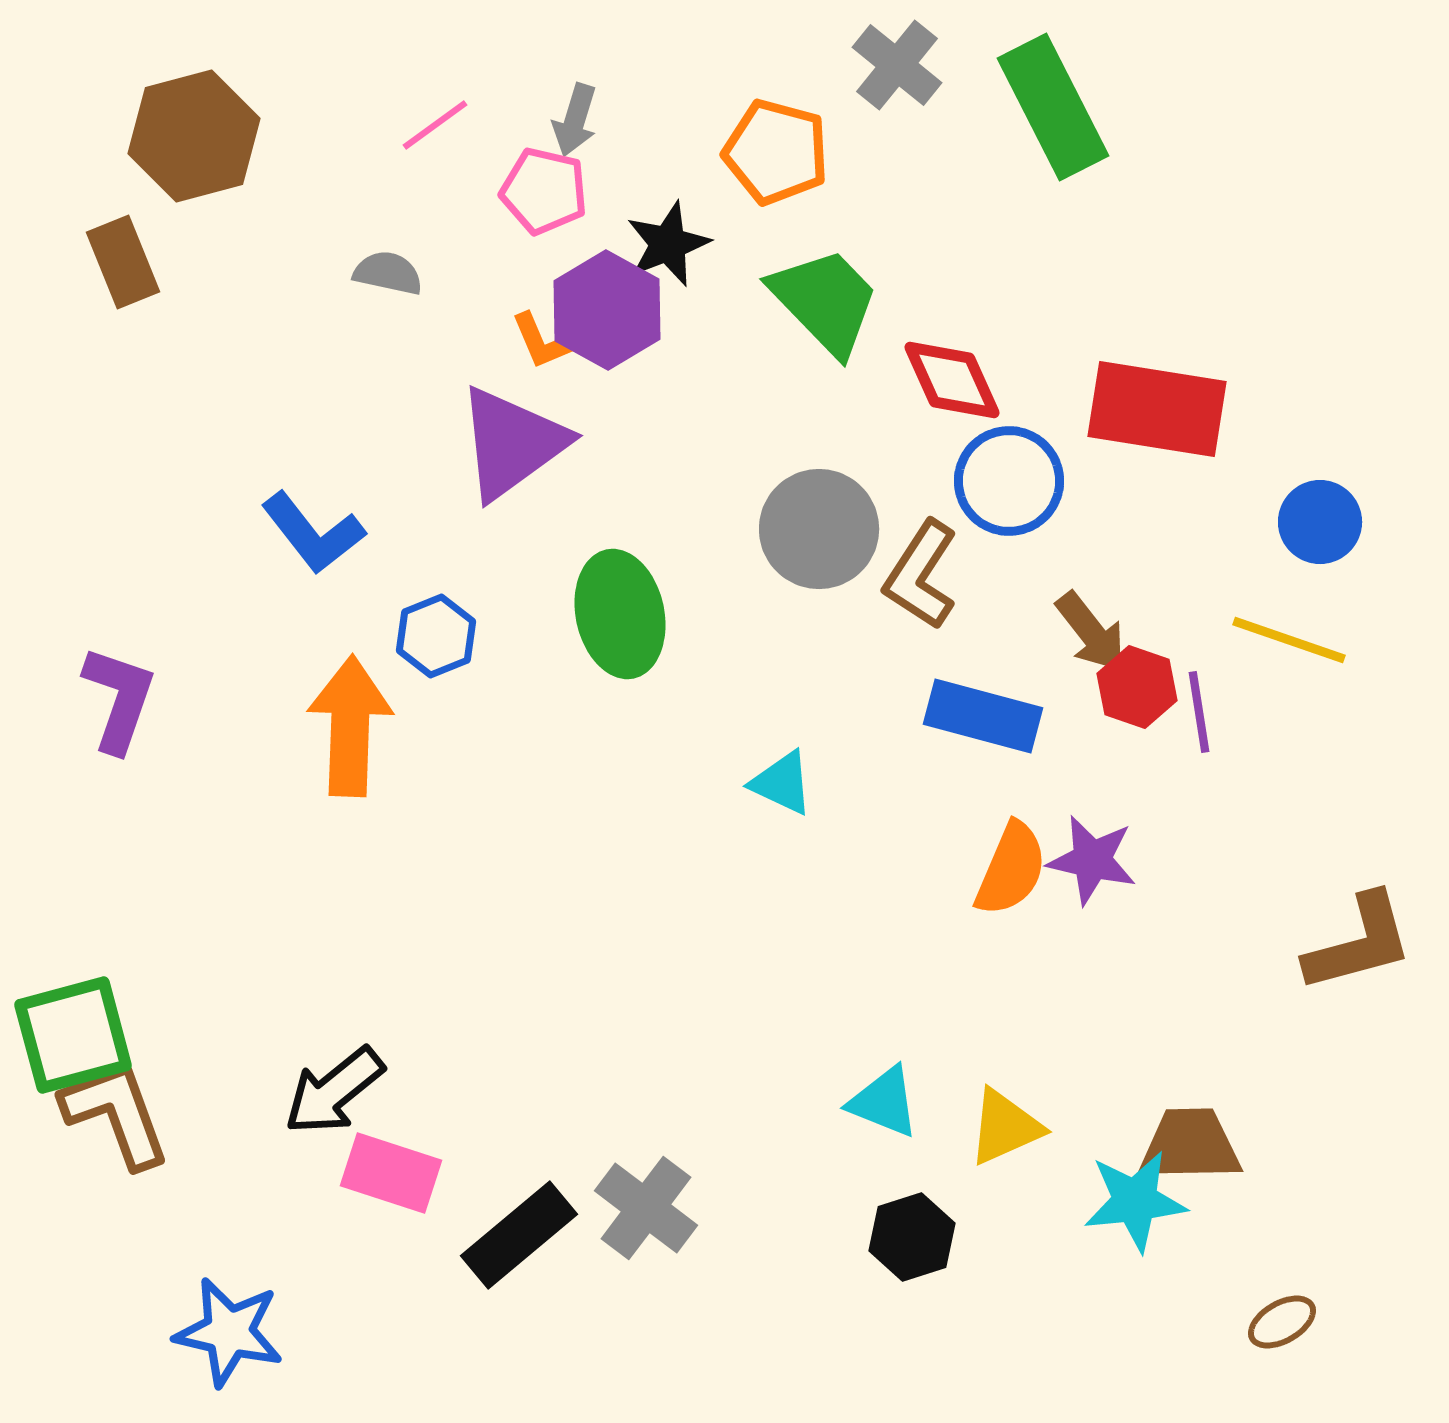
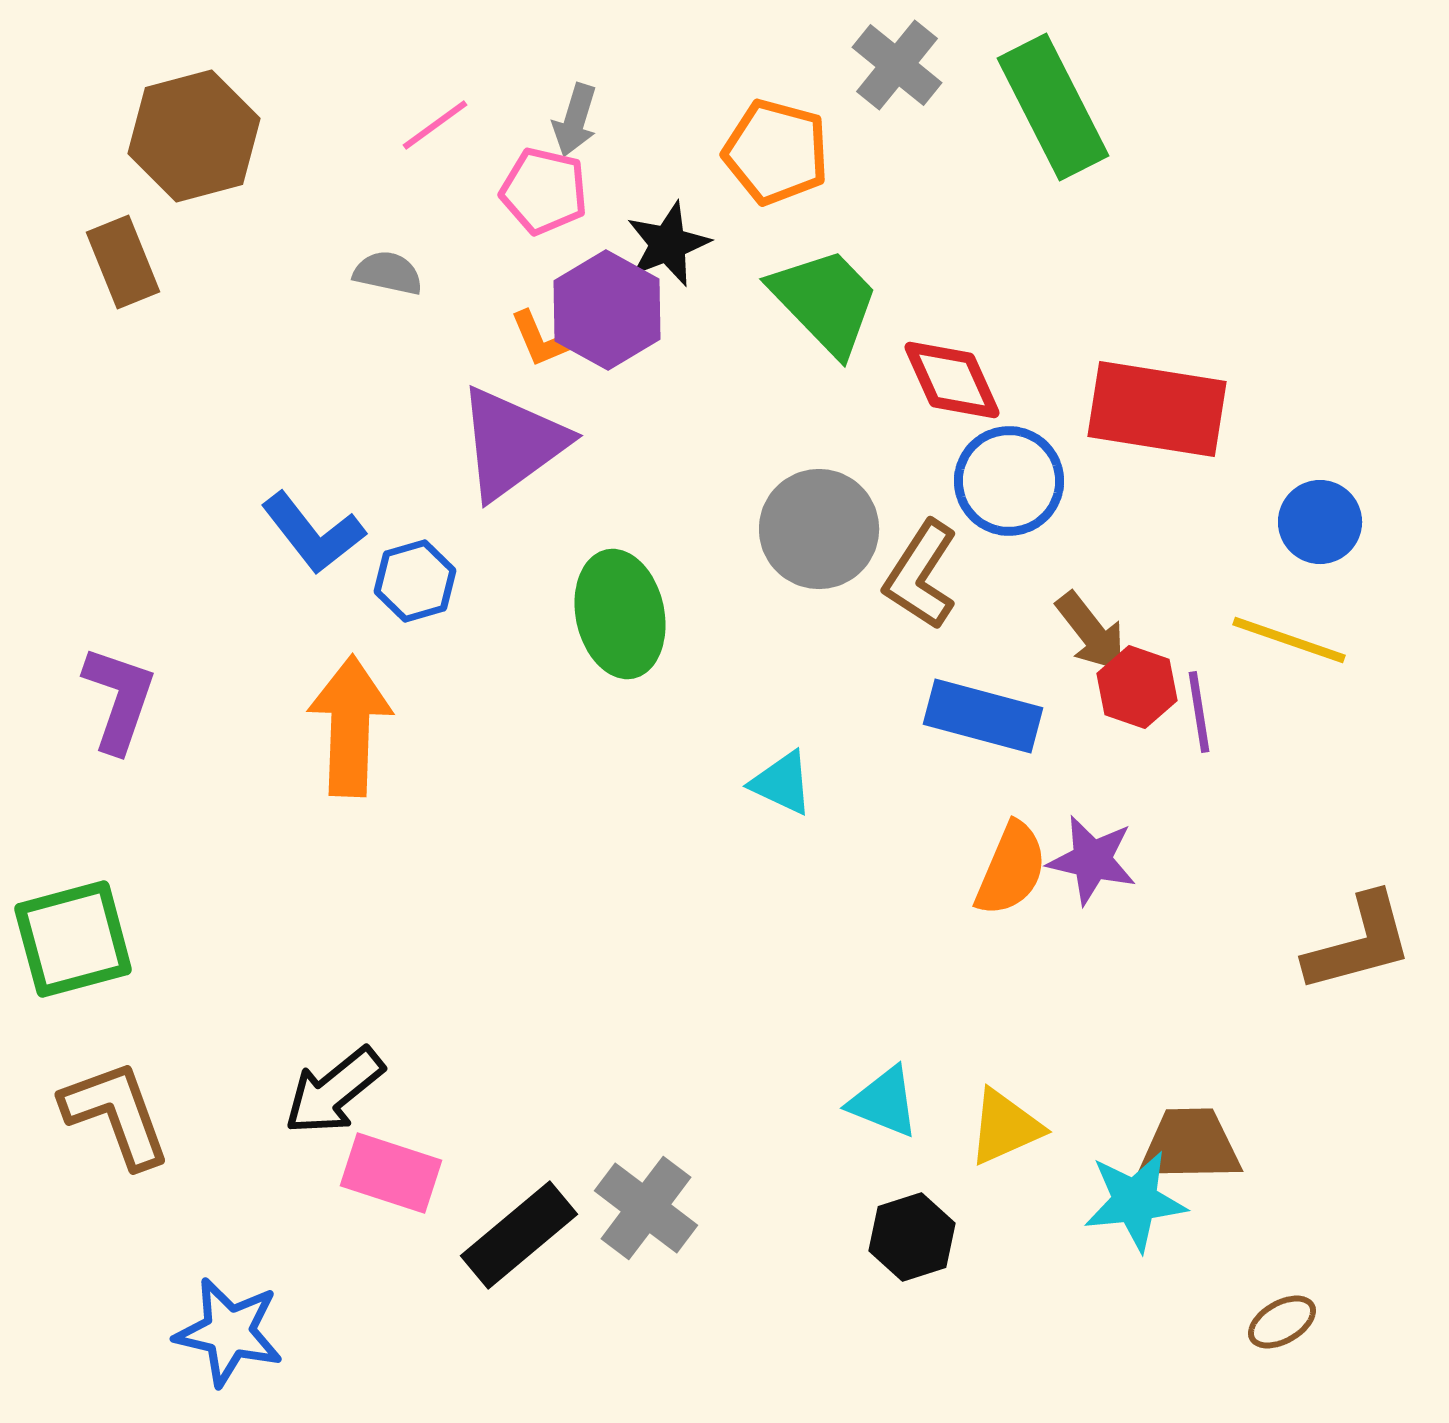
orange L-shape at (541, 341): moved 1 px left, 2 px up
blue hexagon at (436, 636): moved 21 px left, 55 px up; rotated 6 degrees clockwise
green square at (73, 1035): moved 96 px up
